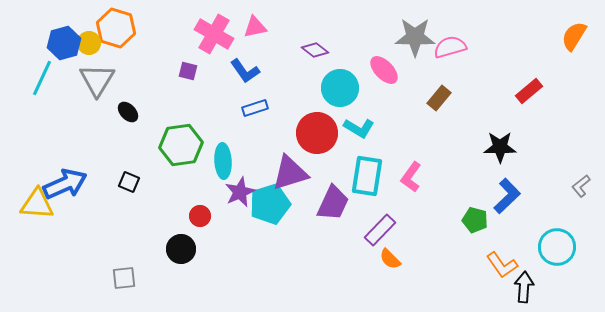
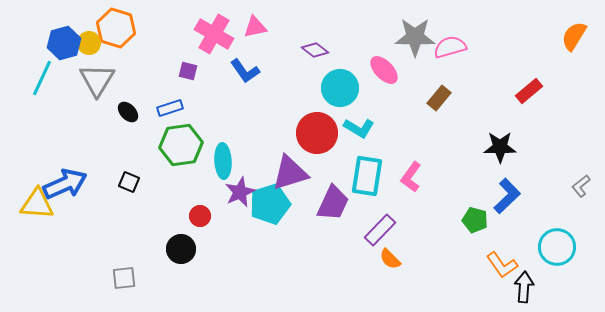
blue rectangle at (255, 108): moved 85 px left
